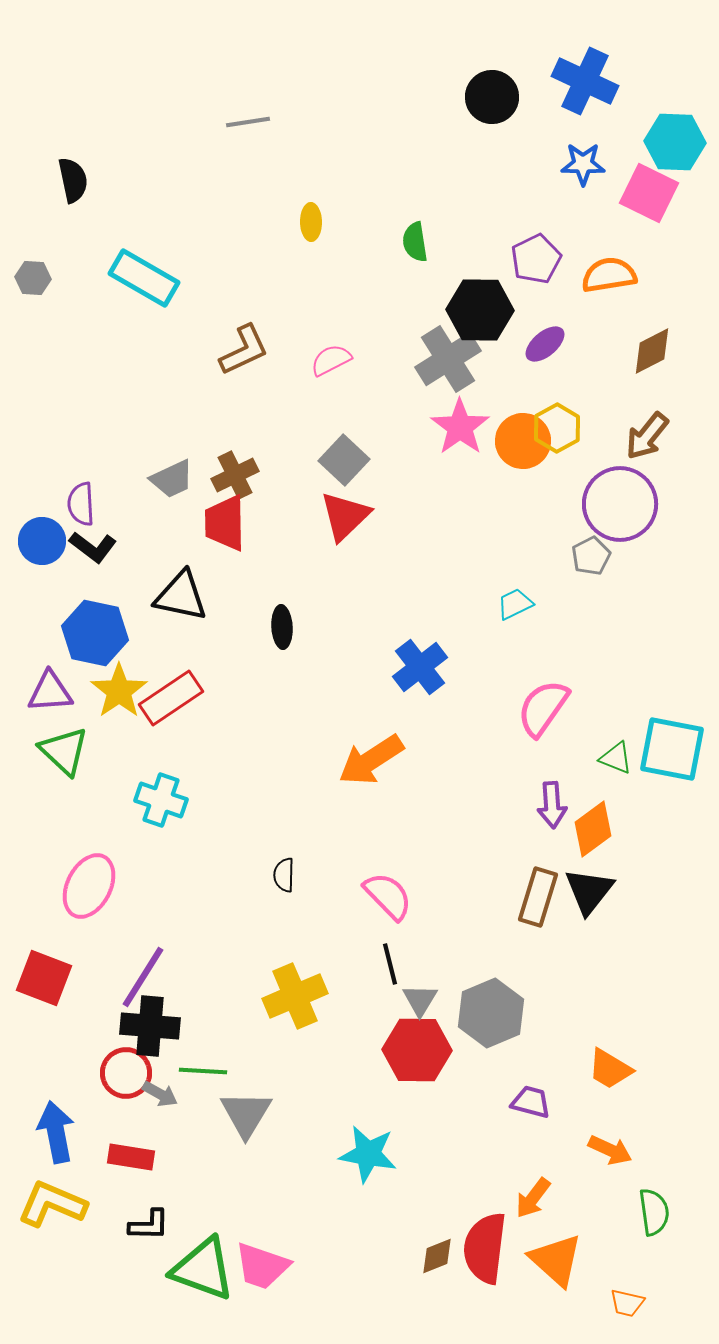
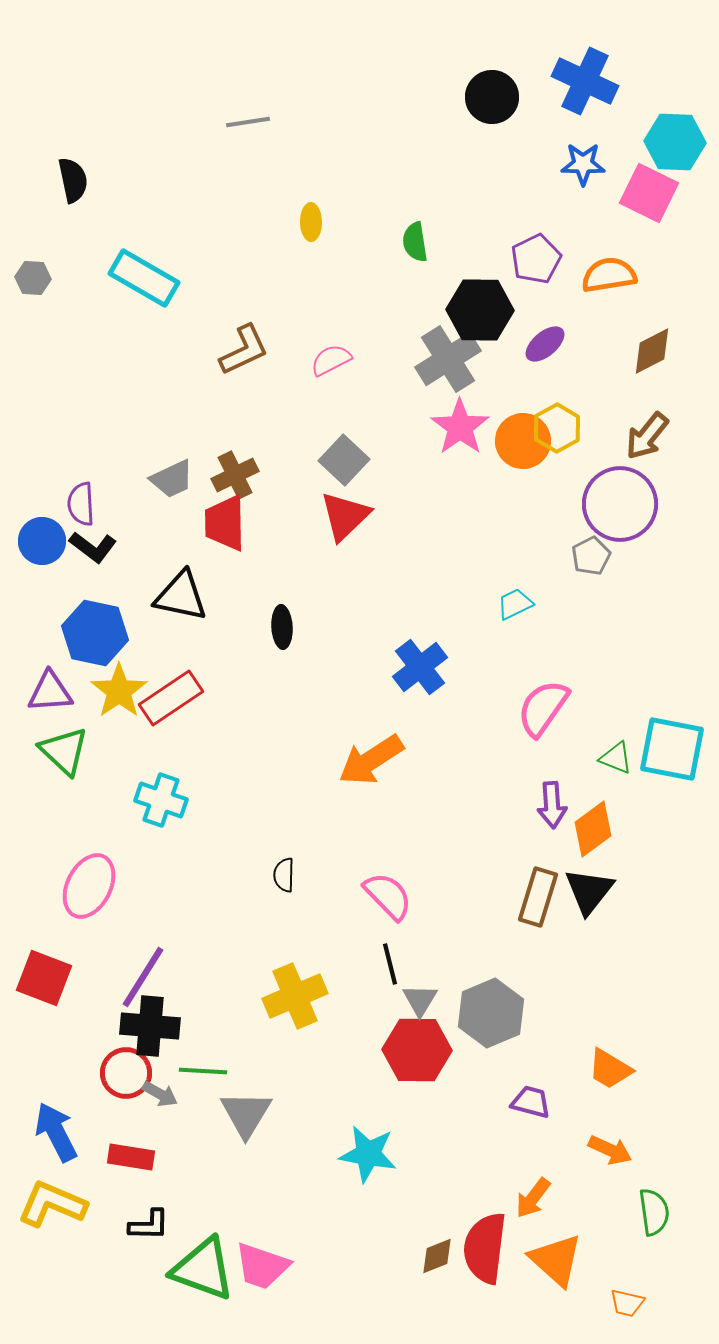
blue arrow at (56, 1132): rotated 16 degrees counterclockwise
